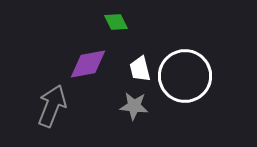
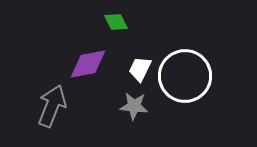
white trapezoid: rotated 40 degrees clockwise
